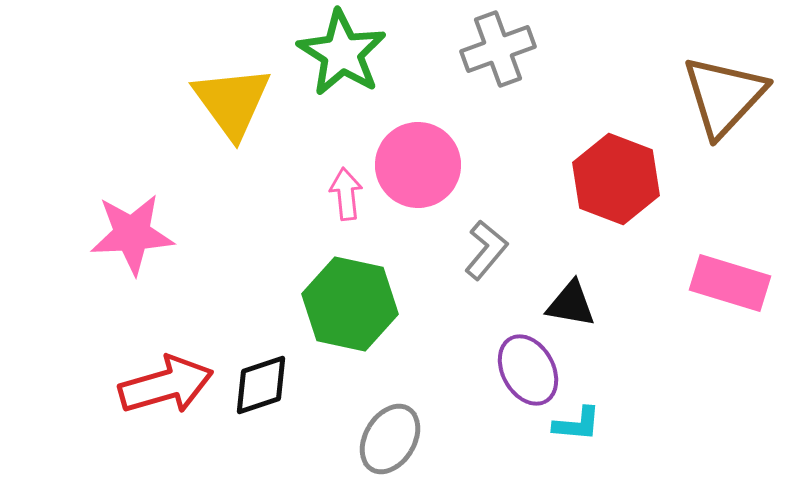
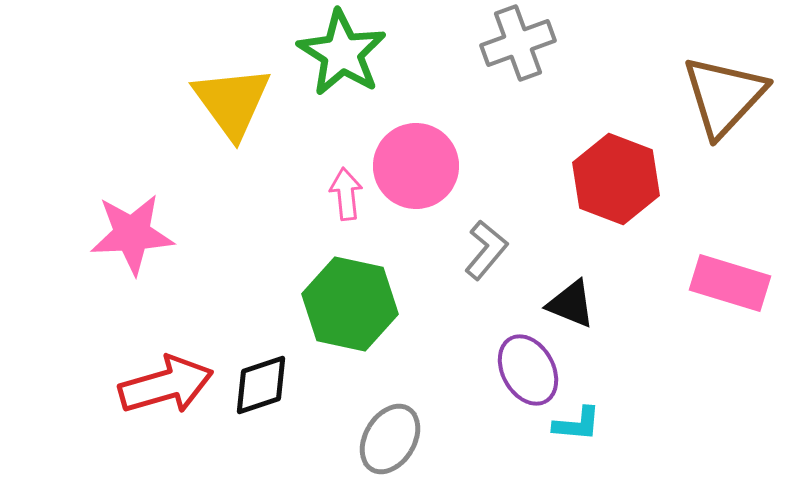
gray cross: moved 20 px right, 6 px up
pink circle: moved 2 px left, 1 px down
black triangle: rotated 12 degrees clockwise
